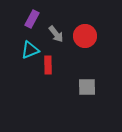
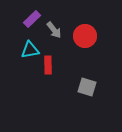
purple rectangle: rotated 18 degrees clockwise
gray arrow: moved 2 px left, 4 px up
cyan triangle: rotated 12 degrees clockwise
gray square: rotated 18 degrees clockwise
